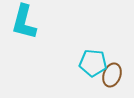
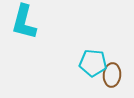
brown ellipse: rotated 15 degrees counterclockwise
